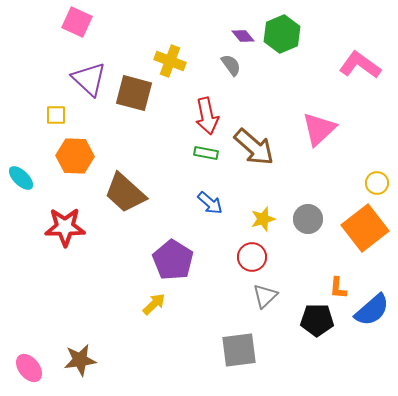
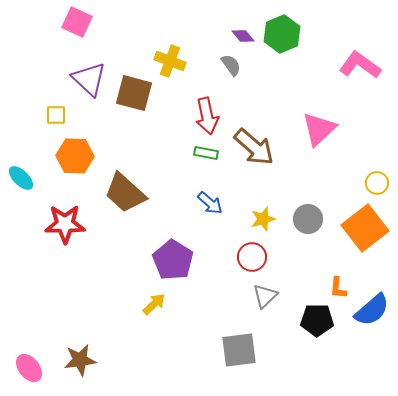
red star: moved 3 px up
